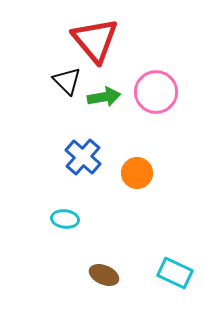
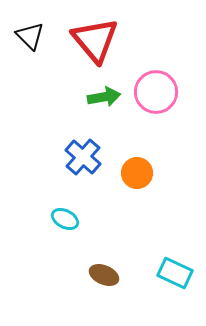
black triangle: moved 37 px left, 45 px up
cyan ellipse: rotated 20 degrees clockwise
